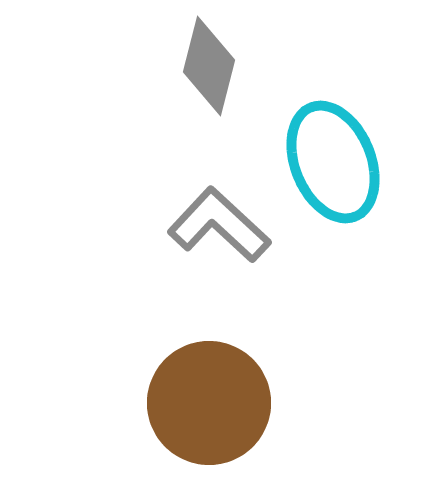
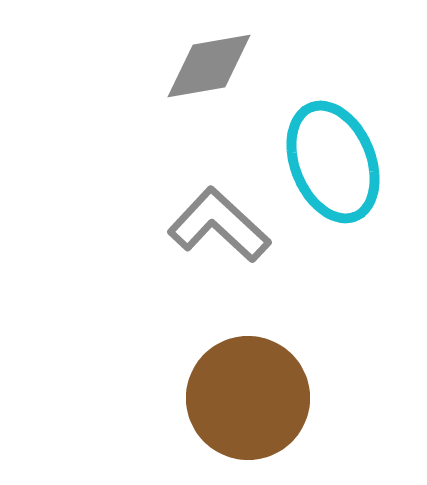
gray diamond: rotated 66 degrees clockwise
brown circle: moved 39 px right, 5 px up
